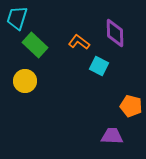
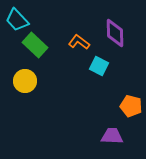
cyan trapezoid: moved 2 px down; rotated 60 degrees counterclockwise
